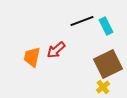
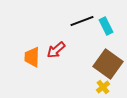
orange trapezoid: rotated 10 degrees counterclockwise
brown square: rotated 28 degrees counterclockwise
